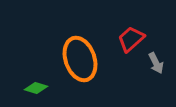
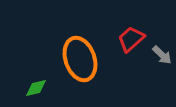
gray arrow: moved 6 px right, 8 px up; rotated 20 degrees counterclockwise
green diamond: rotated 30 degrees counterclockwise
